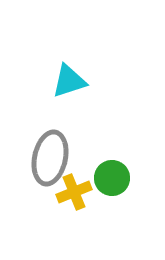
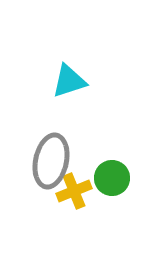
gray ellipse: moved 1 px right, 3 px down
yellow cross: moved 1 px up
